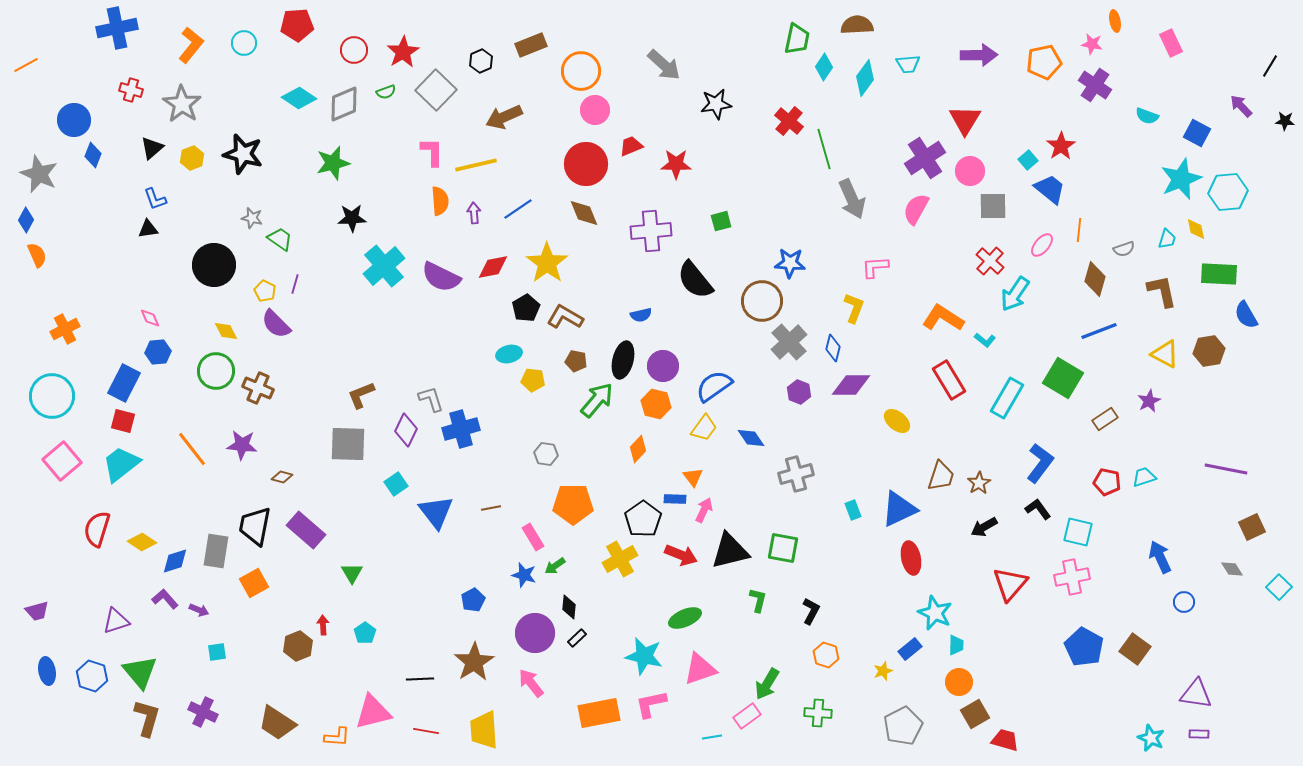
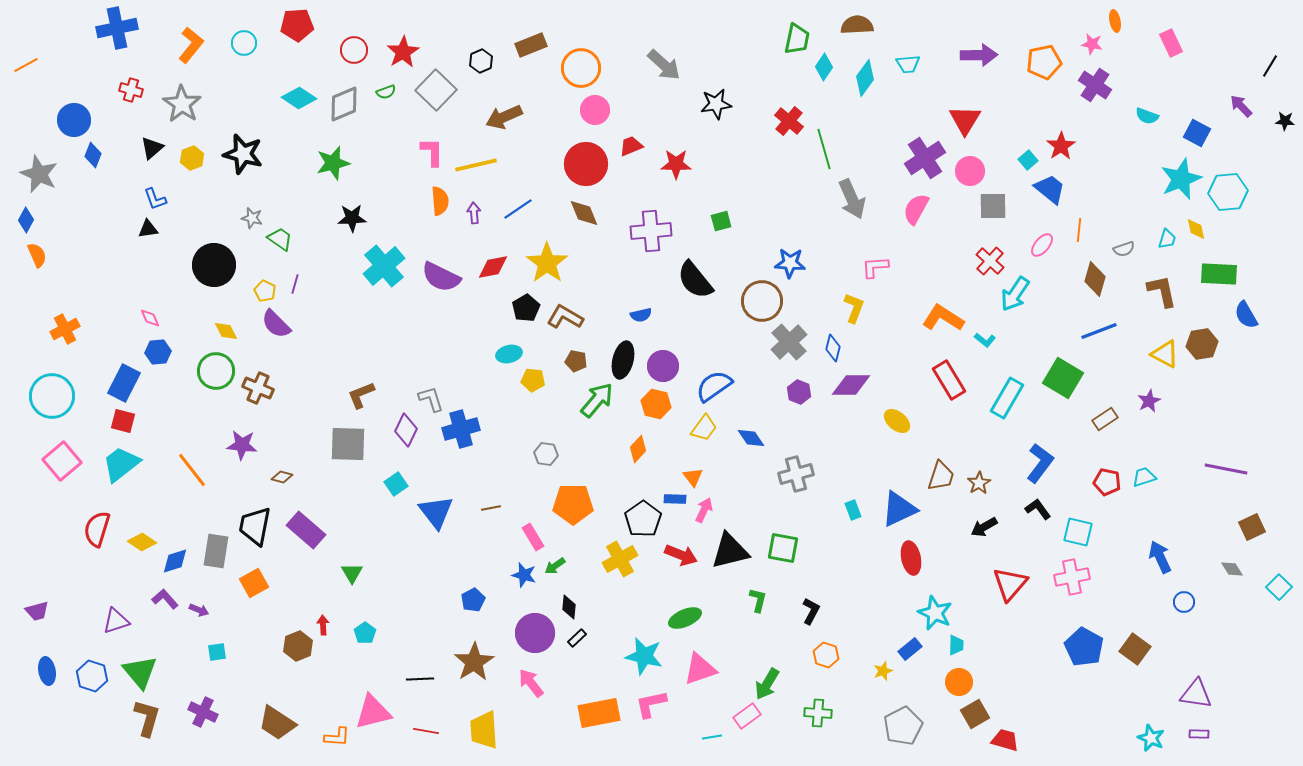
orange circle at (581, 71): moved 3 px up
brown hexagon at (1209, 351): moved 7 px left, 7 px up
orange line at (192, 449): moved 21 px down
